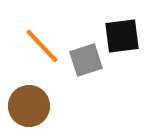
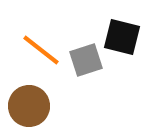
black square: moved 1 px down; rotated 21 degrees clockwise
orange line: moved 1 px left, 4 px down; rotated 9 degrees counterclockwise
